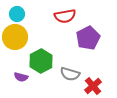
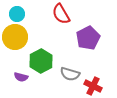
red semicircle: moved 4 px left, 2 px up; rotated 70 degrees clockwise
red cross: rotated 24 degrees counterclockwise
